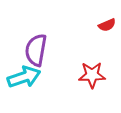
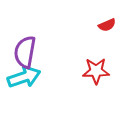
purple semicircle: moved 11 px left, 2 px down
red star: moved 4 px right, 4 px up
